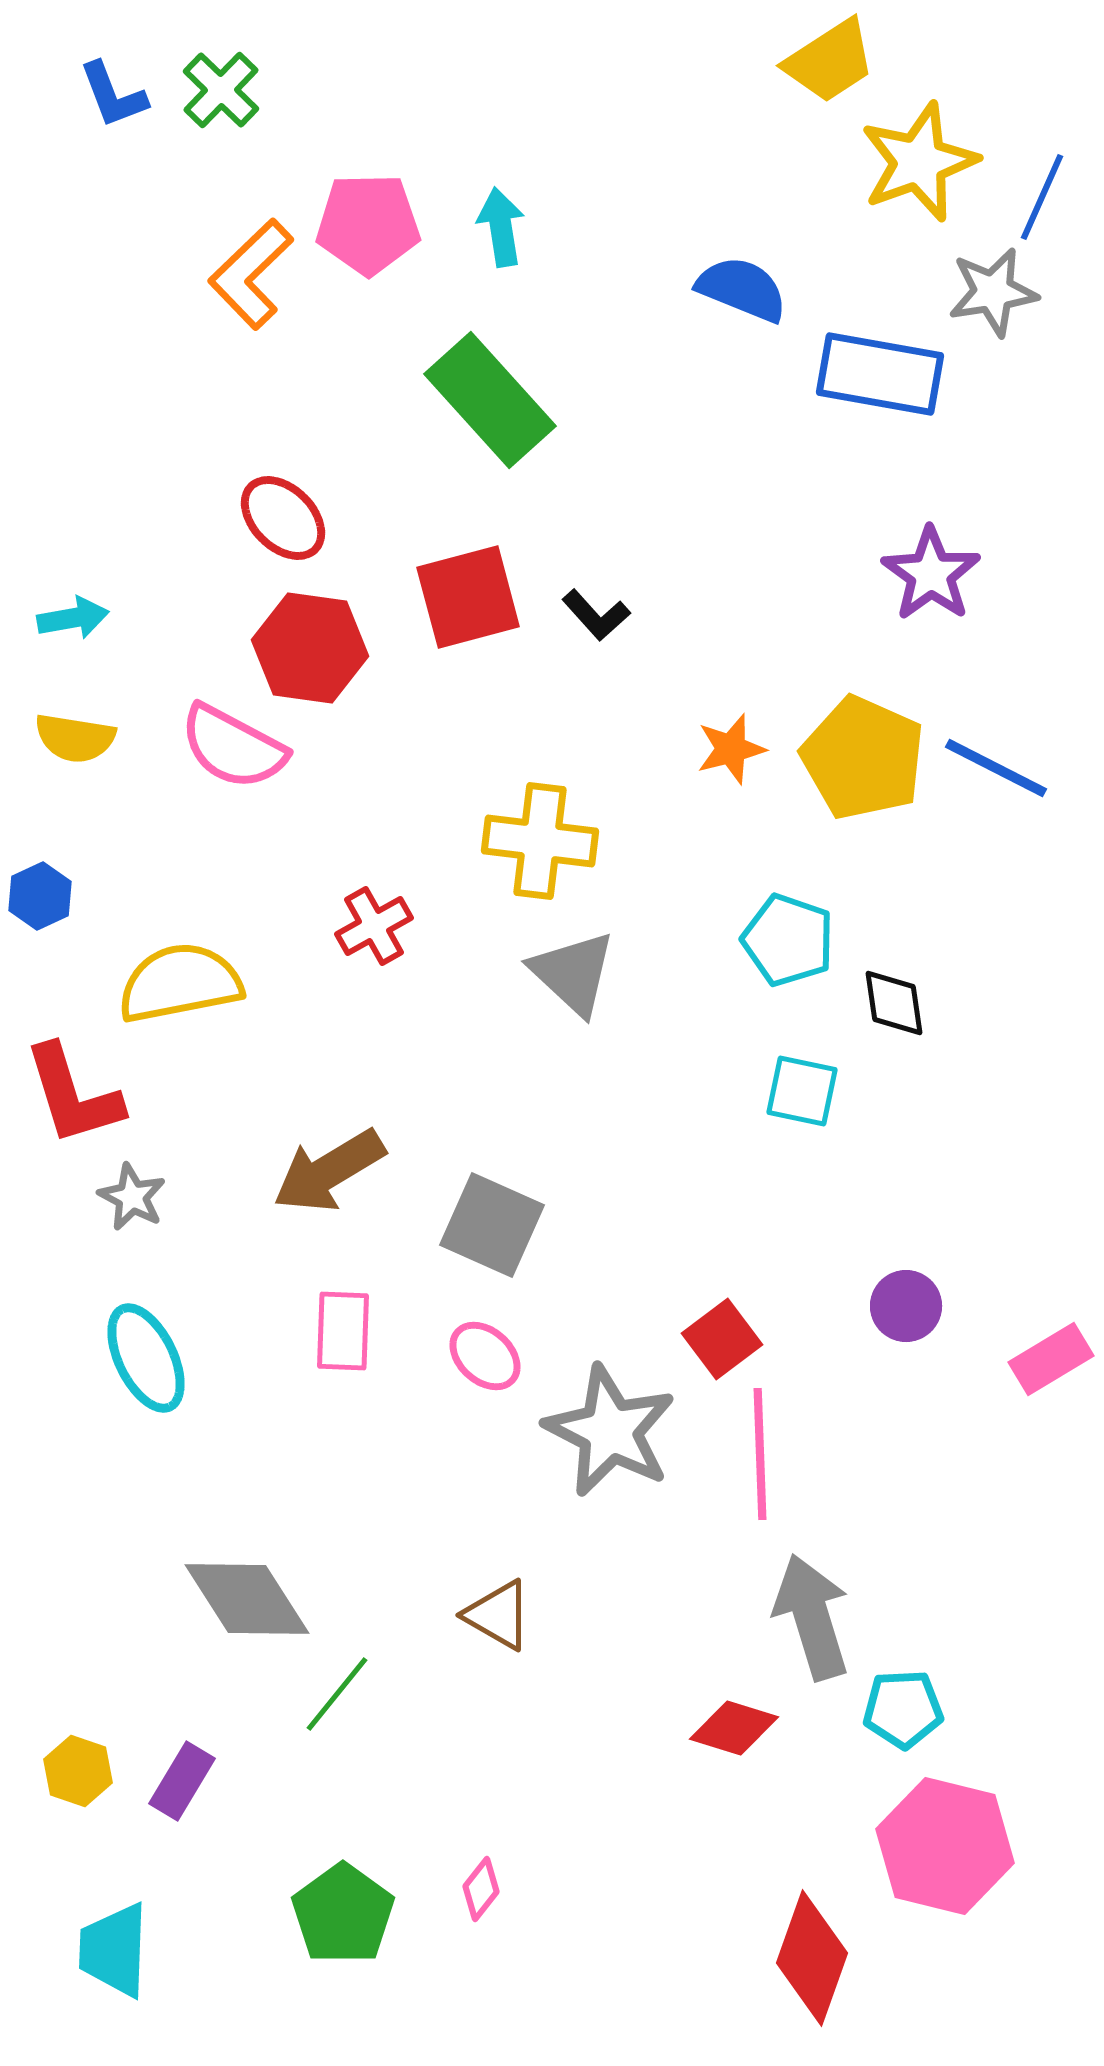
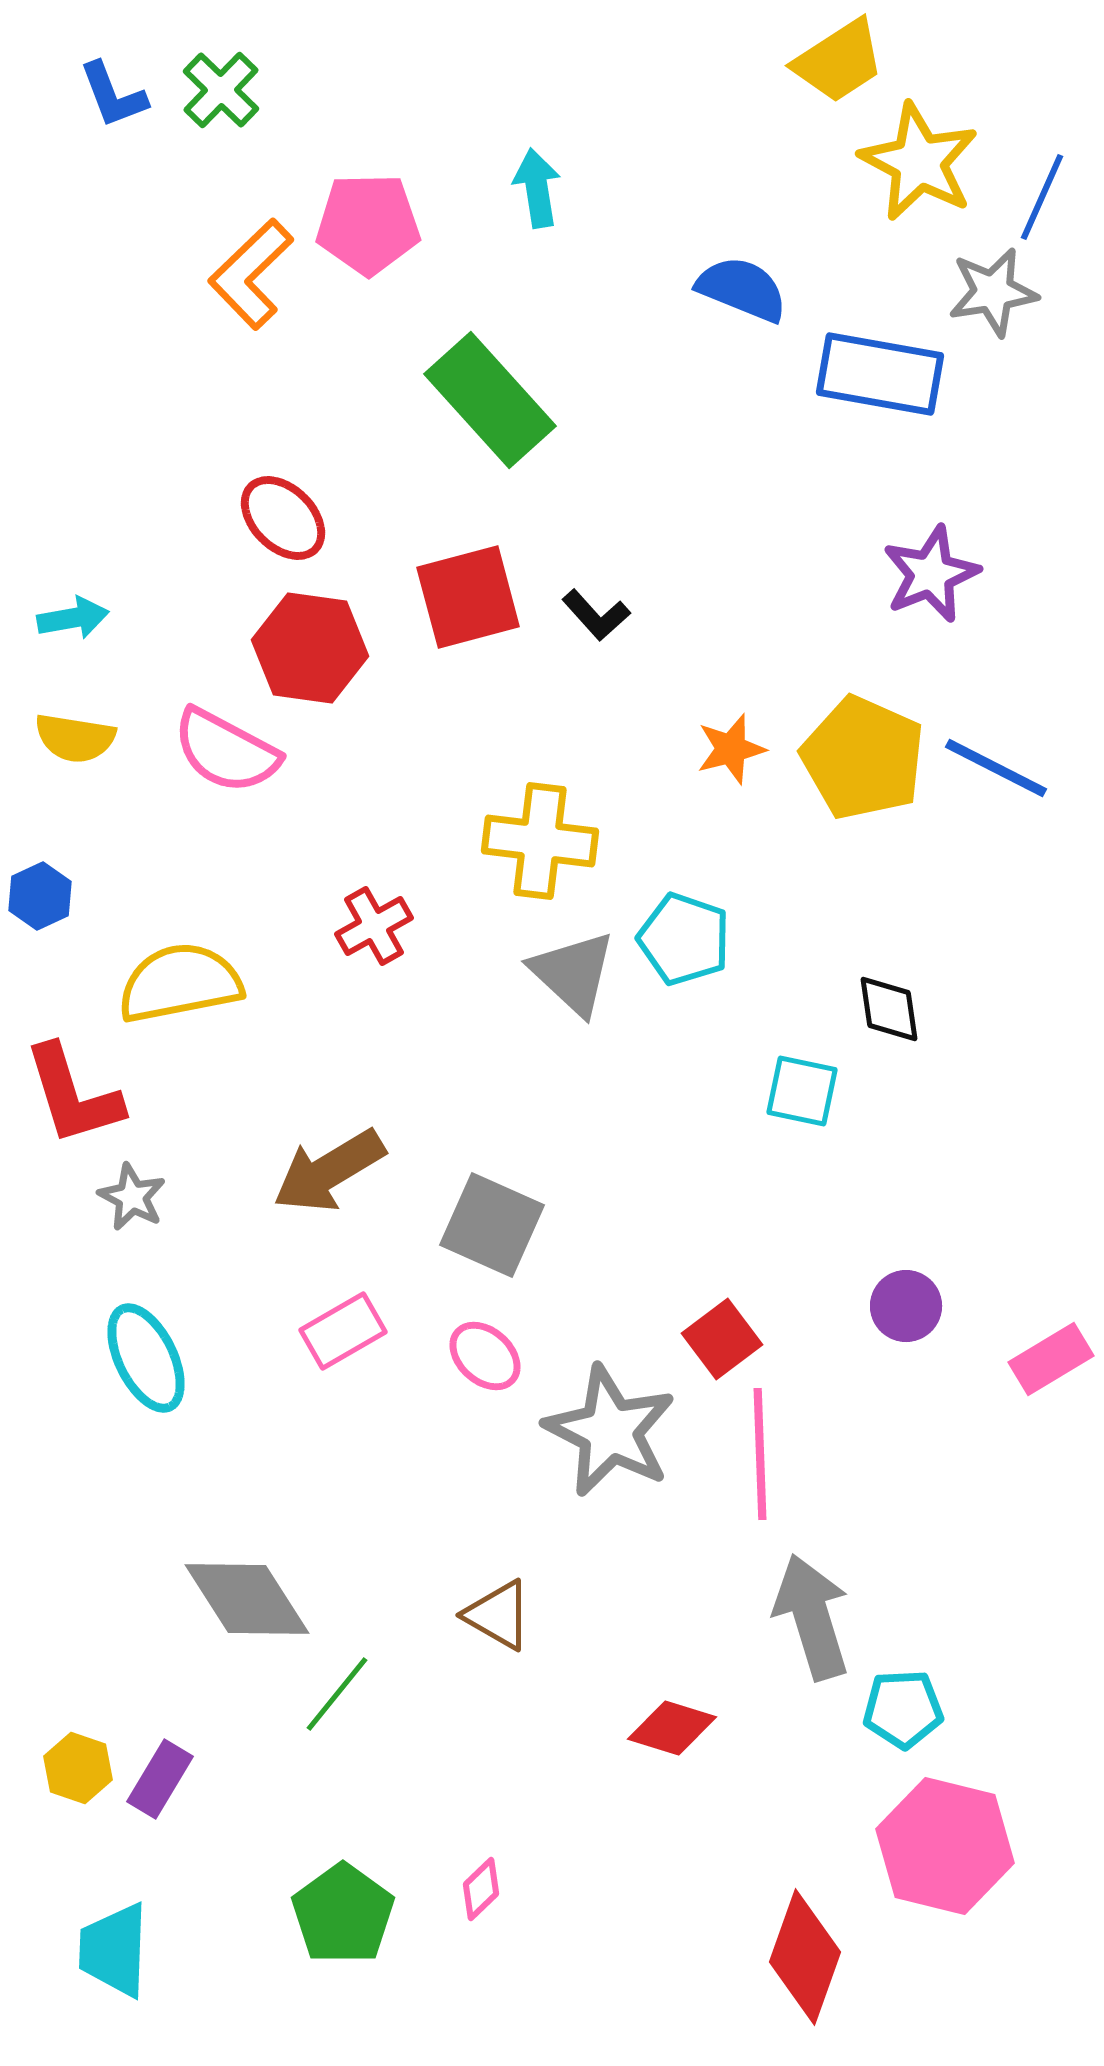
yellow trapezoid at (830, 61): moved 9 px right
yellow star at (919, 162): rotated 24 degrees counterclockwise
cyan arrow at (501, 227): moved 36 px right, 39 px up
purple star at (931, 574): rotated 14 degrees clockwise
pink semicircle at (233, 747): moved 7 px left, 4 px down
cyan pentagon at (788, 940): moved 104 px left, 1 px up
black diamond at (894, 1003): moved 5 px left, 6 px down
pink rectangle at (343, 1331): rotated 58 degrees clockwise
red diamond at (734, 1728): moved 62 px left
yellow hexagon at (78, 1771): moved 3 px up
purple rectangle at (182, 1781): moved 22 px left, 2 px up
pink diamond at (481, 1889): rotated 8 degrees clockwise
red diamond at (812, 1958): moved 7 px left, 1 px up
